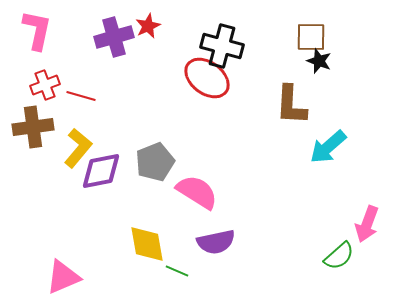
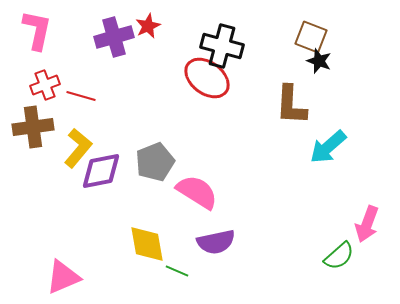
brown square: rotated 20 degrees clockwise
